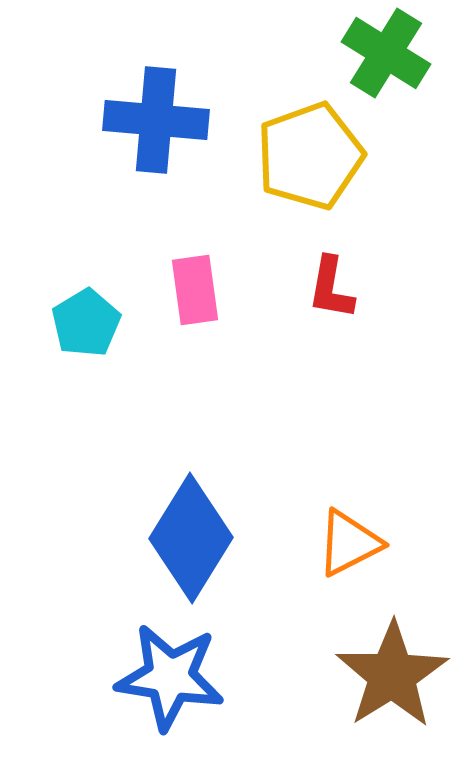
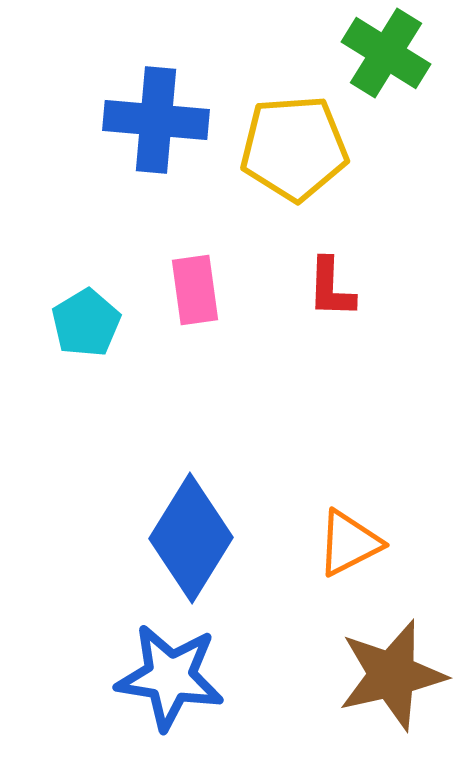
yellow pentagon: moved 16 px left, 8 px up; rotated 16 degrees clockwise
red L-shape: rotated 8 degrees counterclockwise
brown star: rotated 19 degrees clockwise
